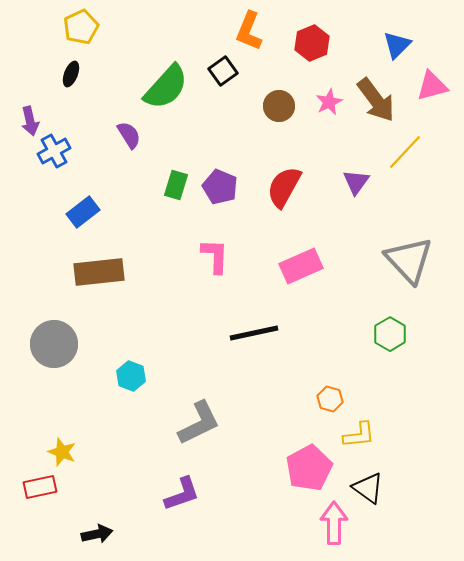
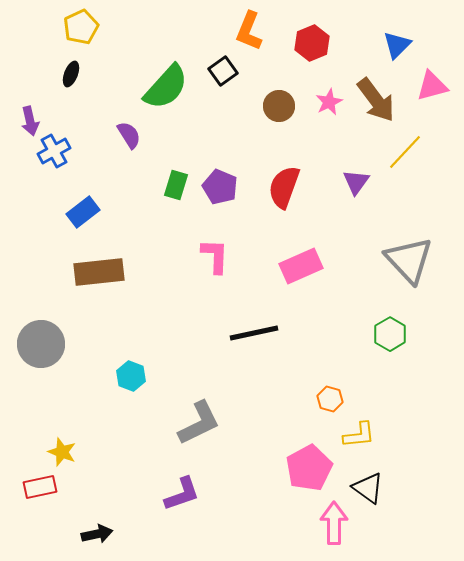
red semicircle: rotated 9 degrees counterclockwise
gray circle: moved 13 px left
